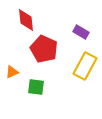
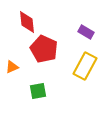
red diamond: moved 1 px right, 2 px down
purple rectangle: moved 5 px right
orange triangle: moved 5 px up
green square: moved 2 px right, 4 px down; rotated 18 degrees counterclockwise
